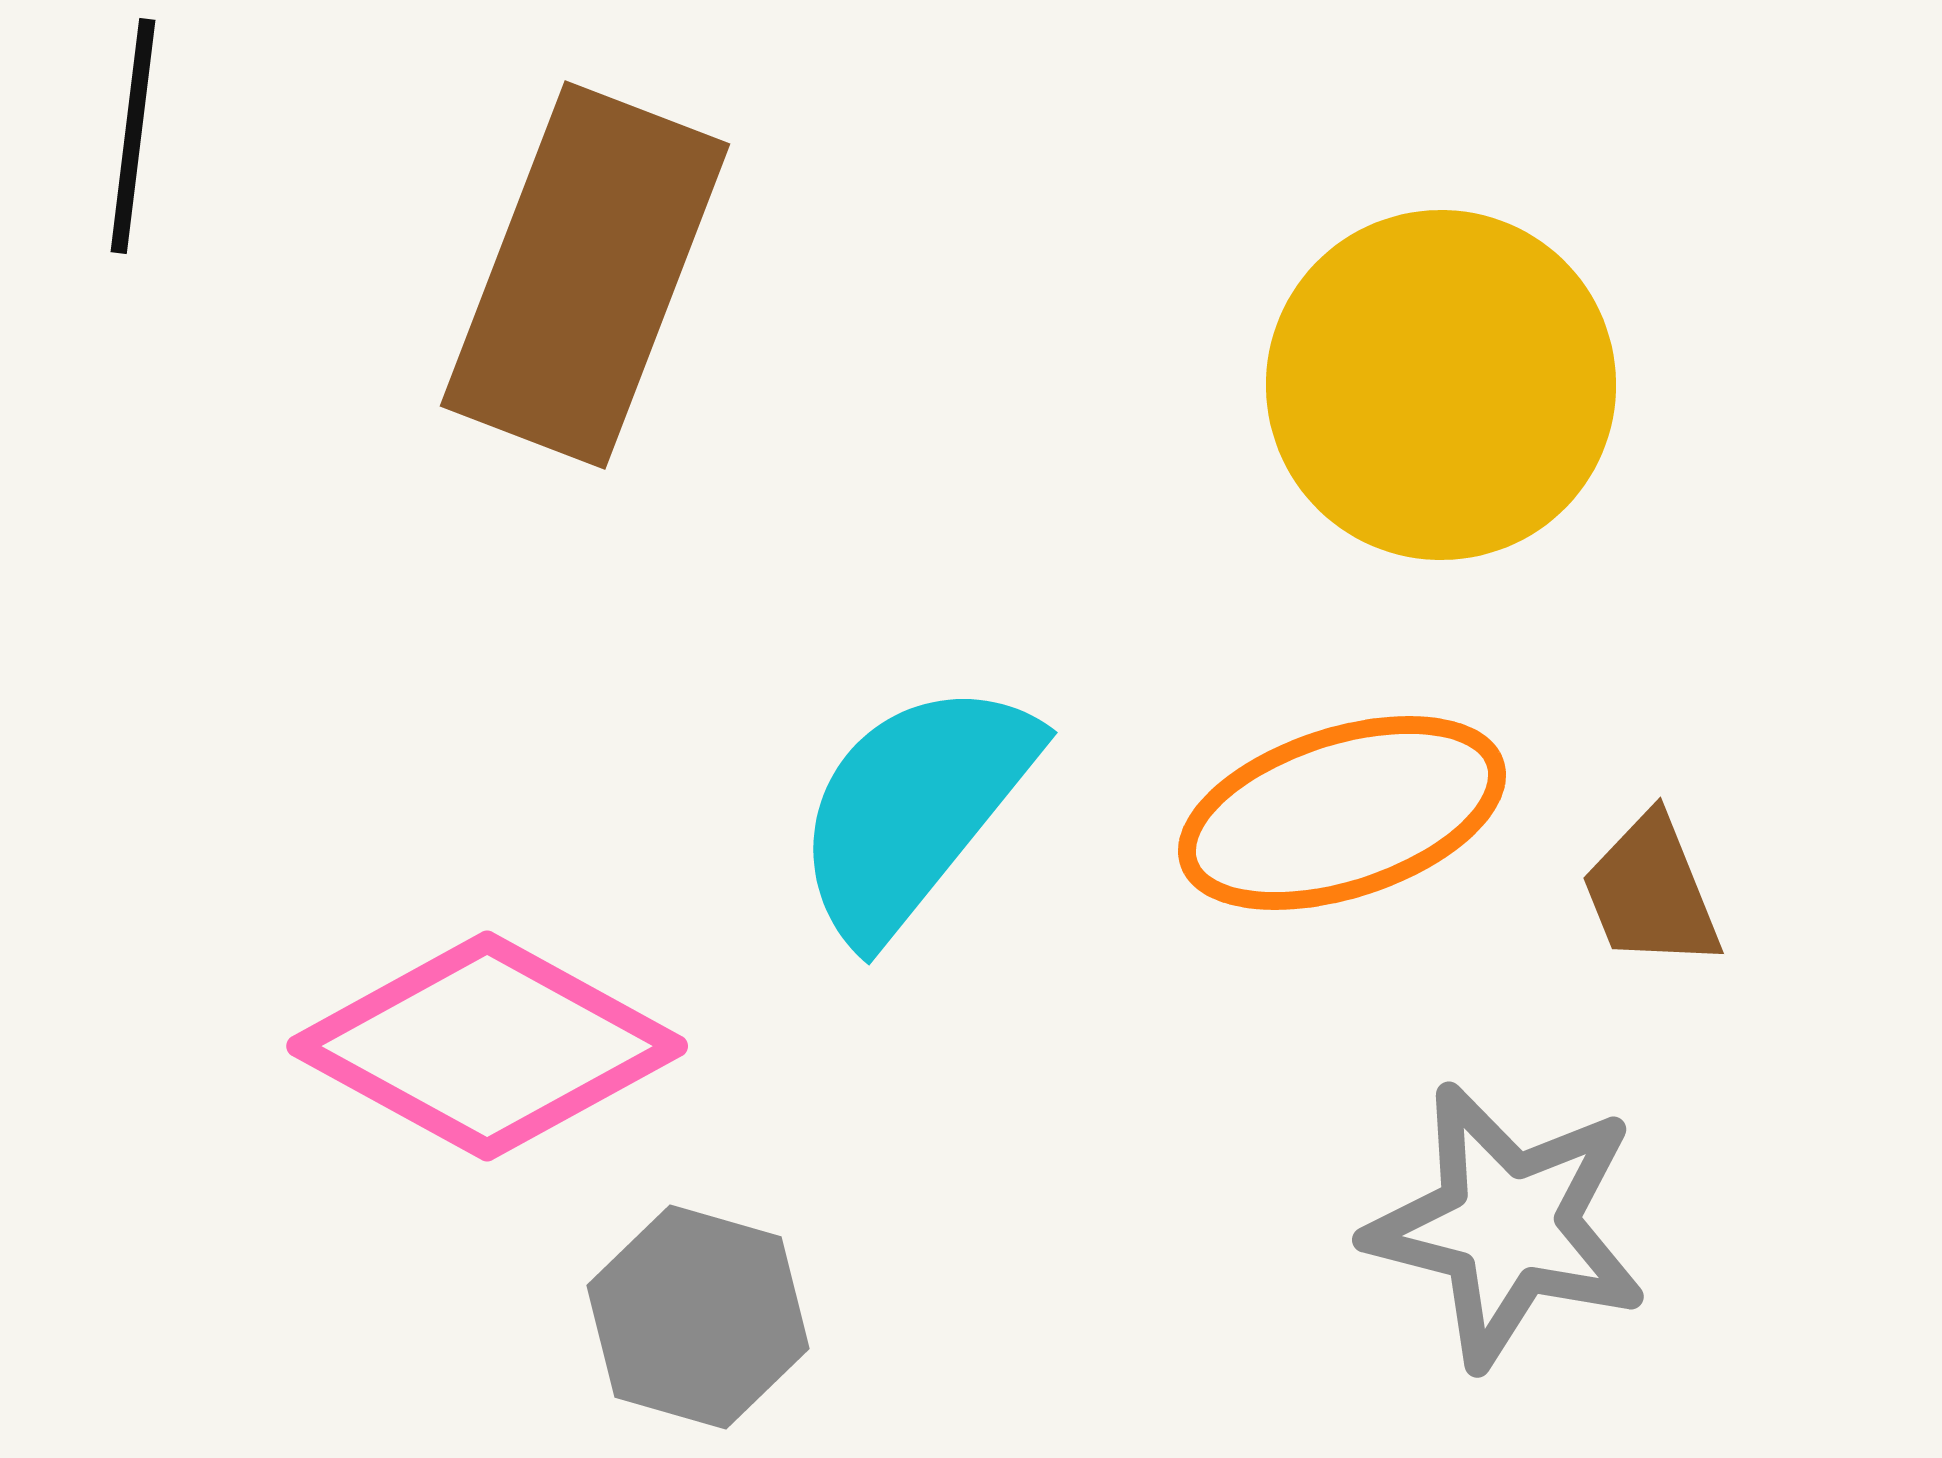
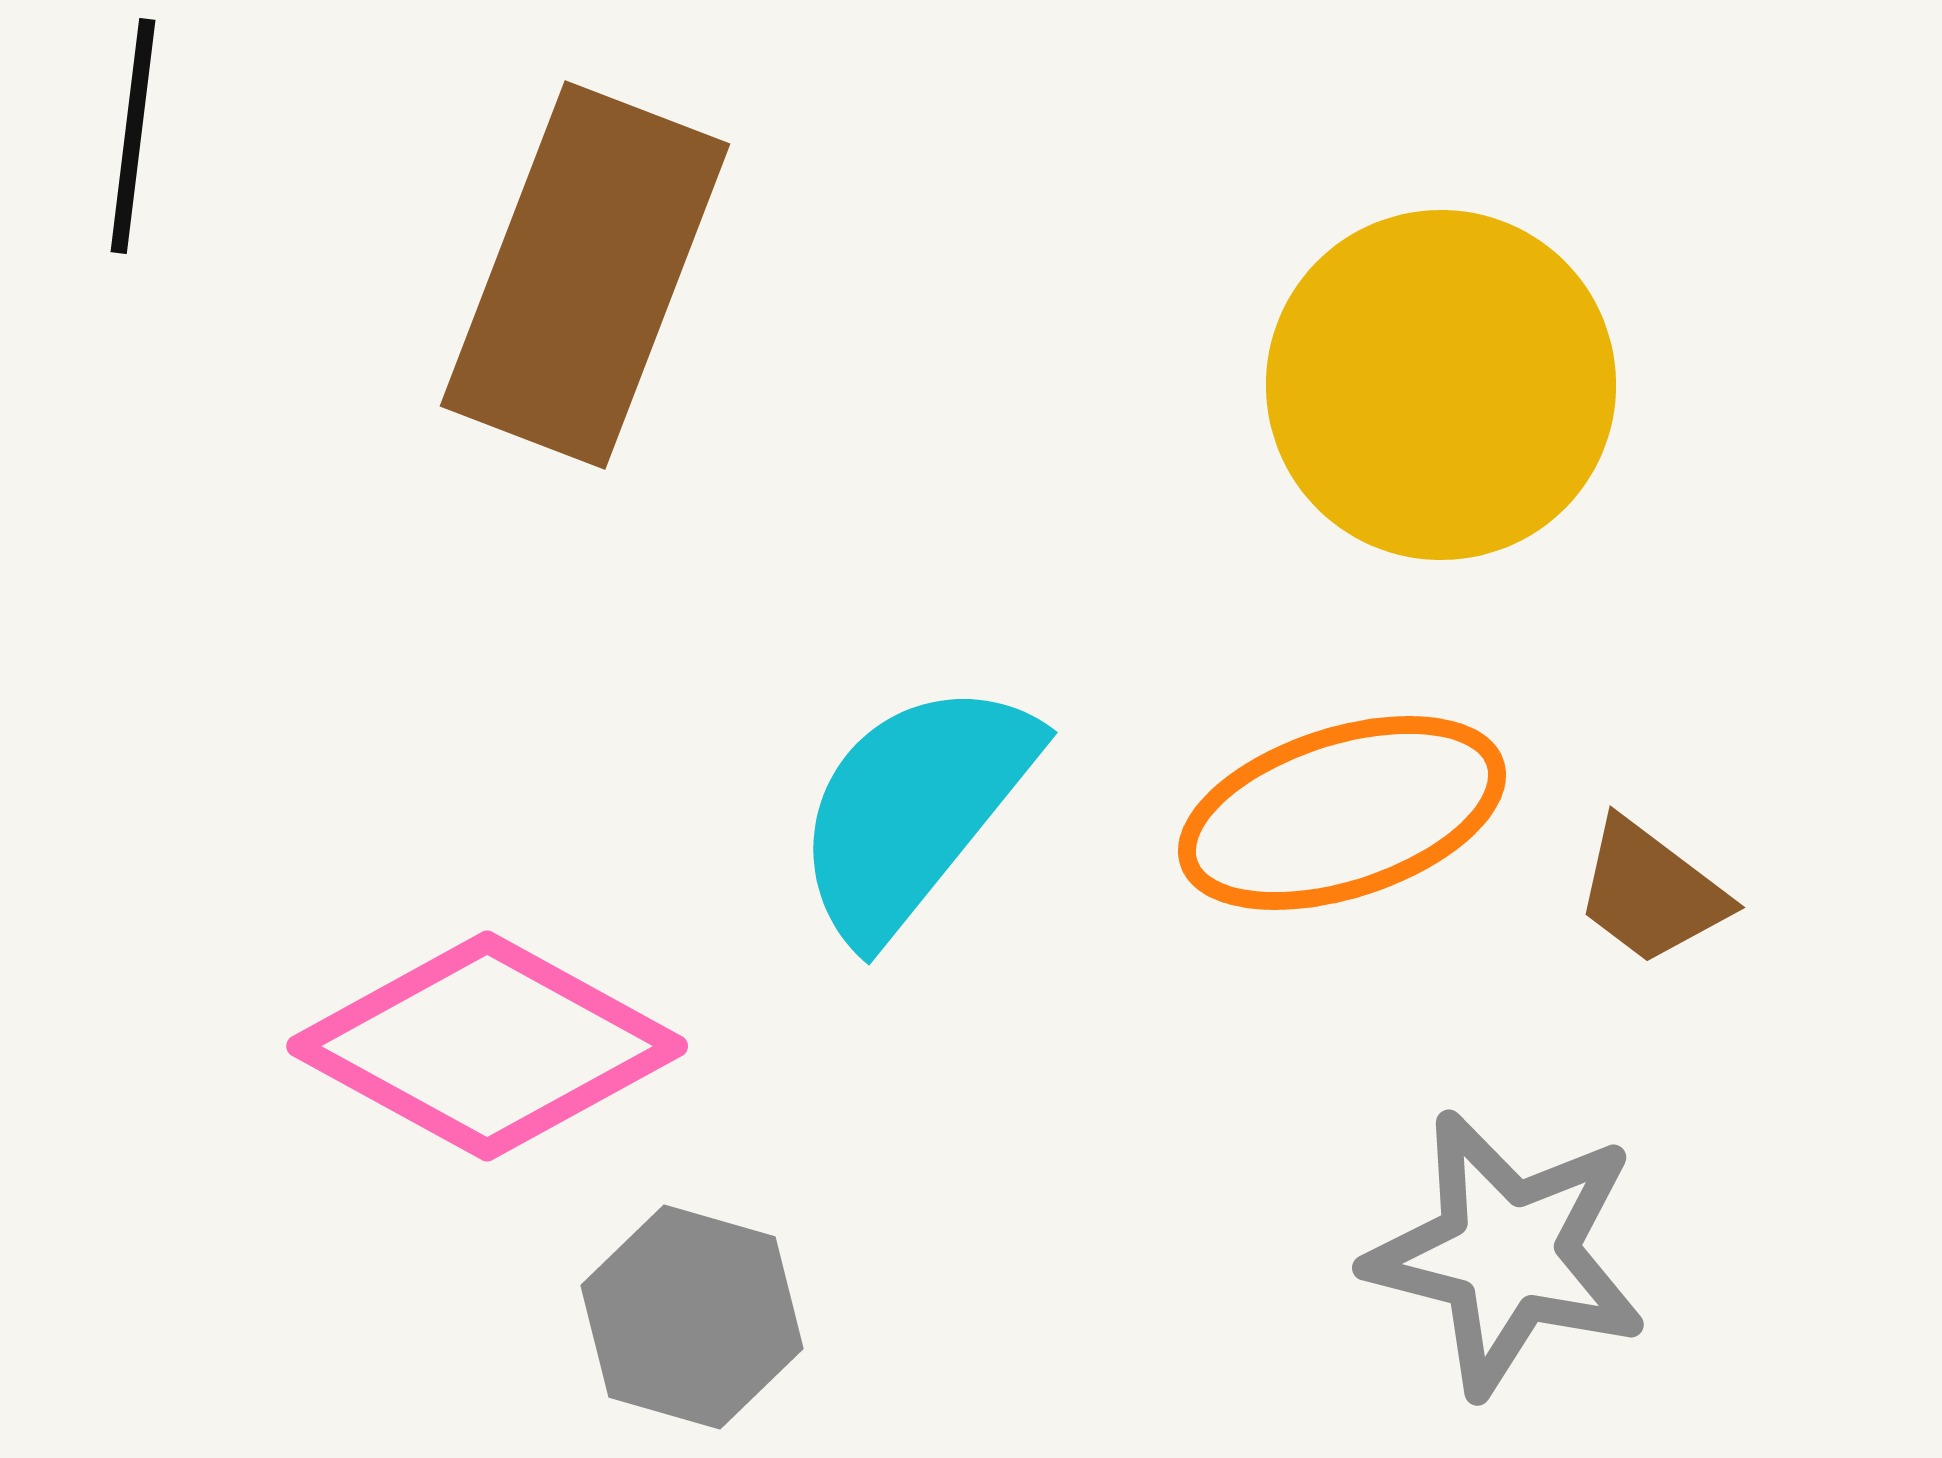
brown trapezoid: rotated 31 degrees counterclockwise
gray star: moved 28 px down
gray hexagon: moved 6 px left
